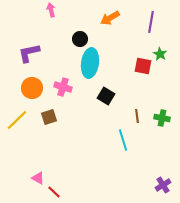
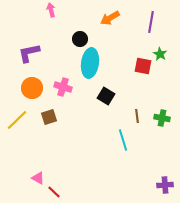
purple cross: moved 2 px right; rotated 28 degrees clockwise
